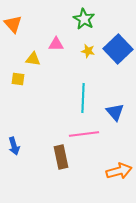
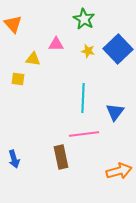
blue triangle: rotated 18 degrees clockwise
blue arrow: moved 13 px down
